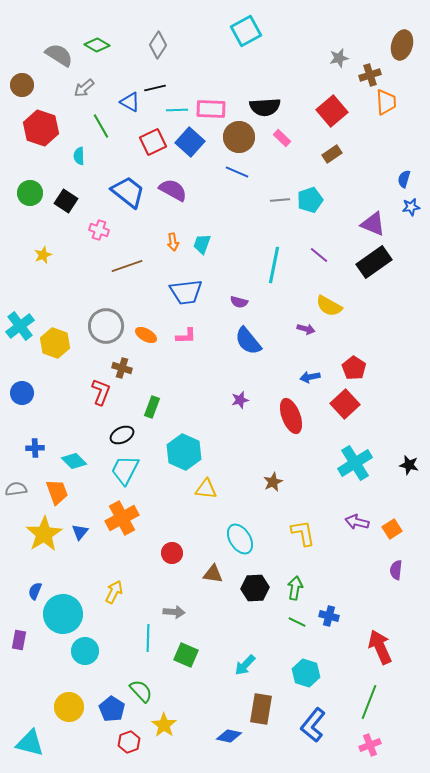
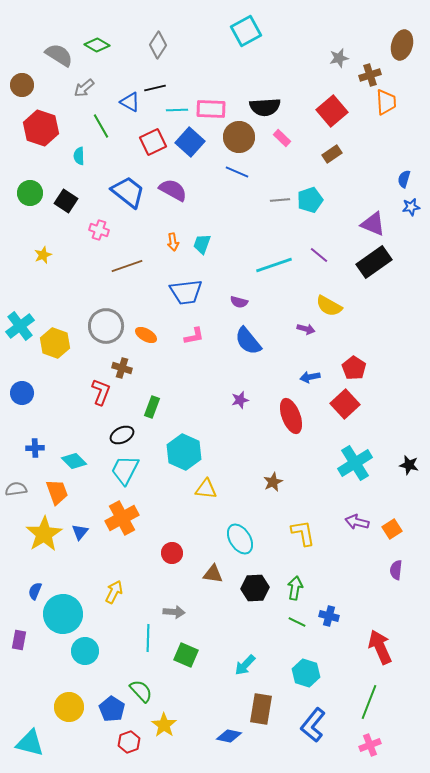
cyan line at (274, 265): rotated 60 degrees clockwise
pink L-shape at (186, 336): moved 8 px right; rotated 10 degrees counterclockwise
